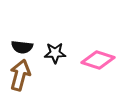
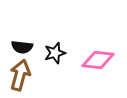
black star: rotated 15 degrees counterclockwise
pink diamond: rotated 12 degrees counterclockwise
